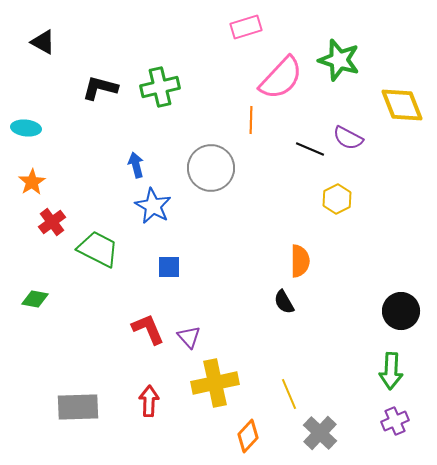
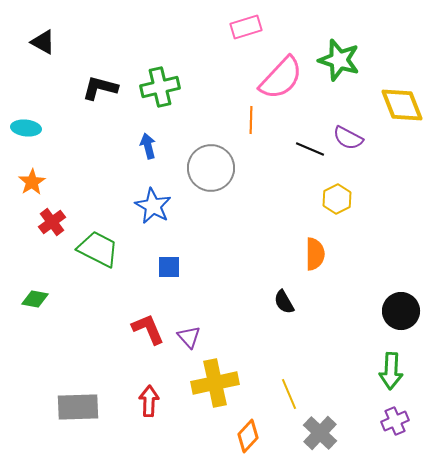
blue arrow: moved 12 px right, 19 px up
orange semicircle: moved 15 px right, 7 px up
